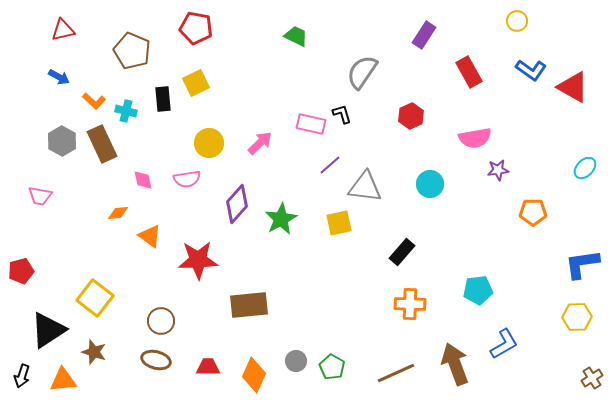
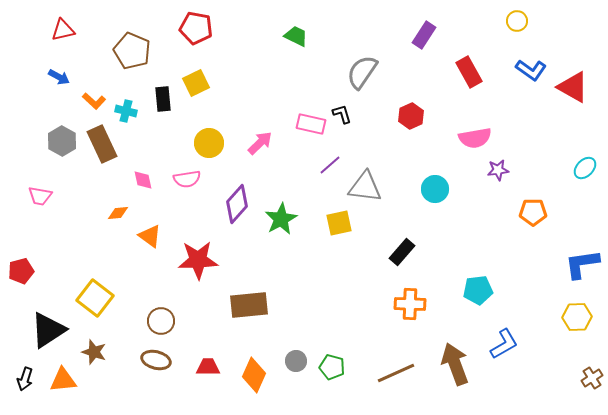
cyan circle at (430, 184): moved 5 px right, 5 px down
green pentagon at (332, 367): rotated 15 degrees counterclockwise
black arrow at (22, 376): moved 3 px right, 3 px down
